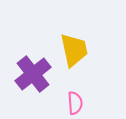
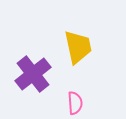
yellow trapezoid: moved 4 px right, 3 px up
